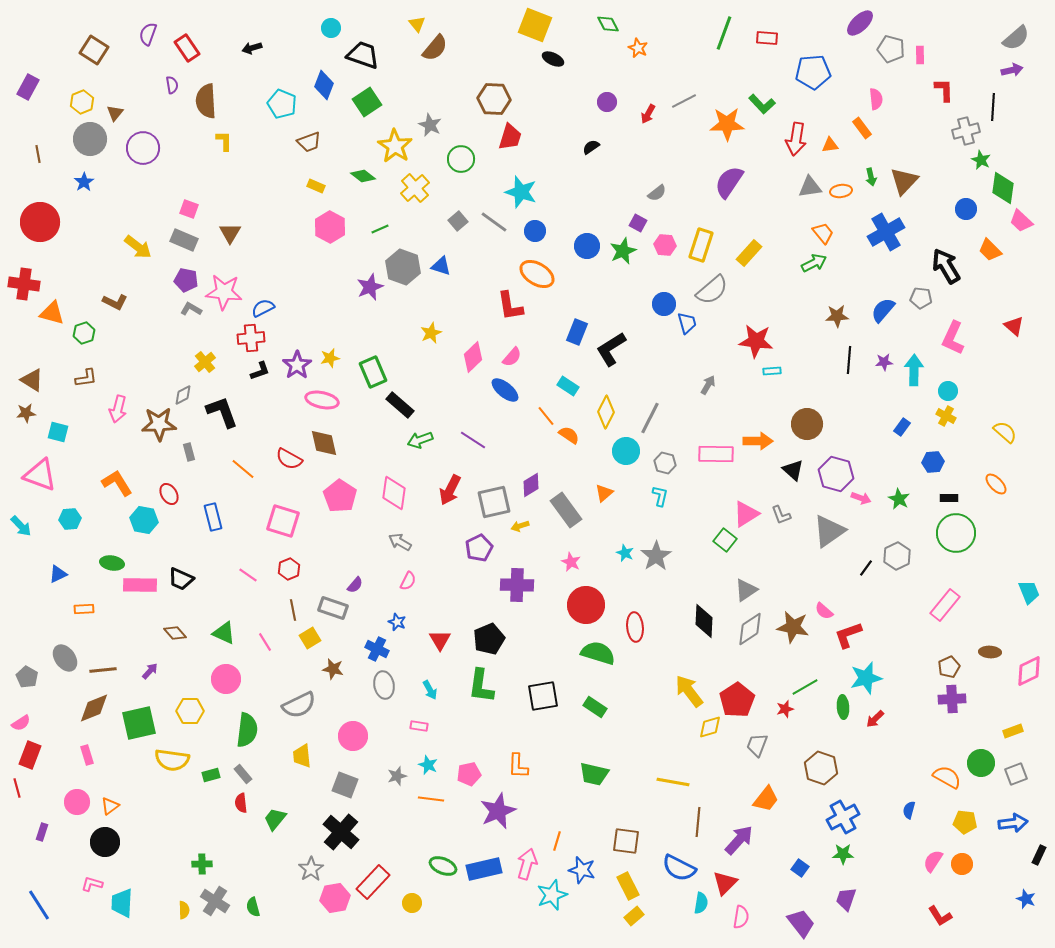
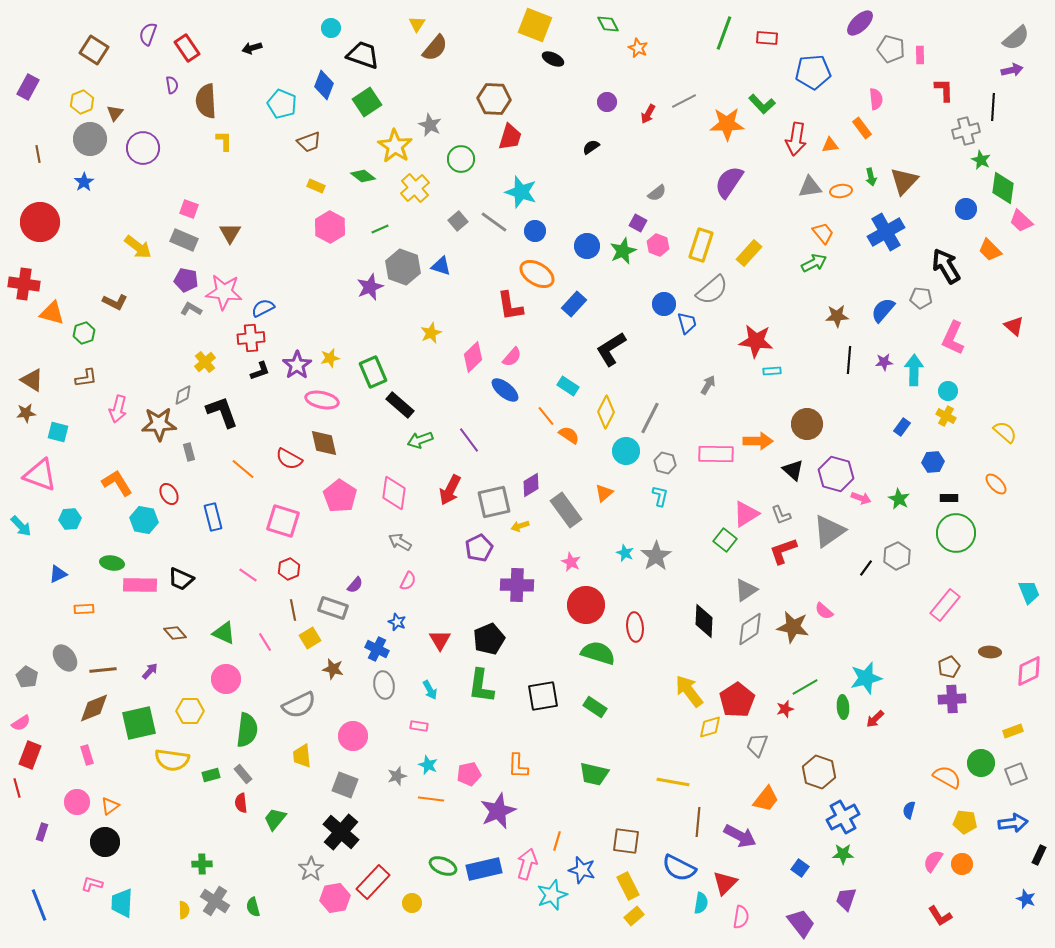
yellow triangle at (417, 24): rotated 12 degrees clockwise
pink hexagon at (665, 245): moved 7 px left; rotated 15 degrees clockwise
blue rectangle at (577, 332): moved 3 px left, 28 px up; rotated 20 degrees clockwise
purple line at (473, 440): moved 4 px left; rotated 20 degrees clockwise
red L-shape at (848, 635): moved 65 px left, 84 px up
brown hexagon at (821, 768): moved 2 px left, 4 px down
purple arrow at (739, 840): moved 1 px right, 4 px up; rotated 76 degrees clockwise
blue line at (39, 905): rotated 12 degrees clockwise
